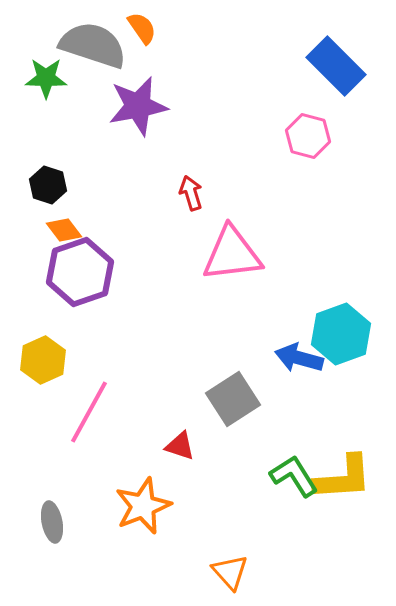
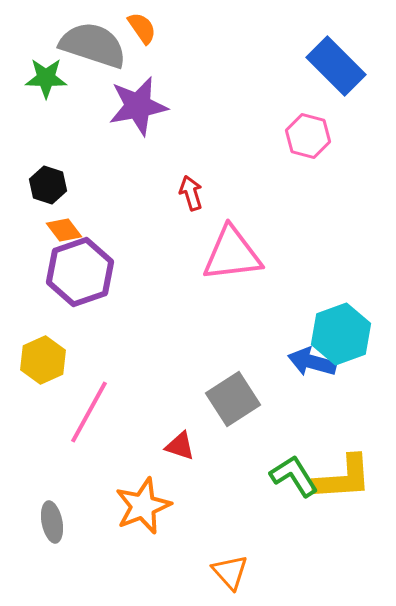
blue arrow: moved 13 px right, 4 px down
